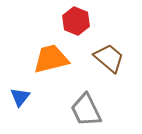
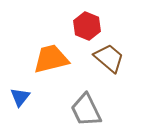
red hexagon: moved 11 px right, 5 px down
